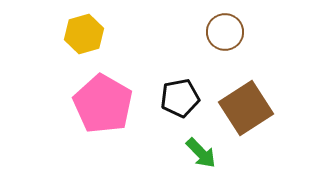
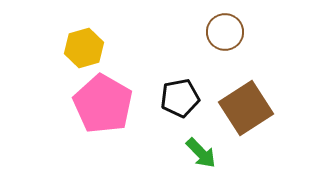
yellow hexagon: moved 14 px down
